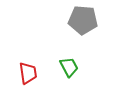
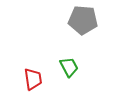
red trapezoid: moved 5 px right, 6 px down
